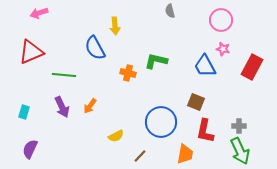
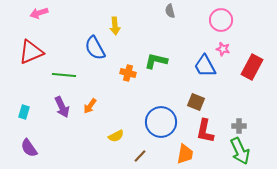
purple semicircle: moved 1 px left, 1 px up; rotated 60 degrees counterclockwise
